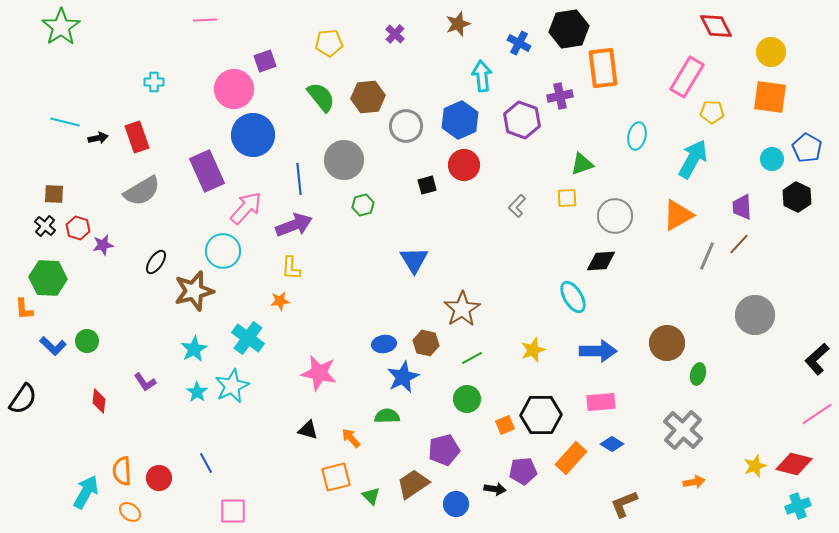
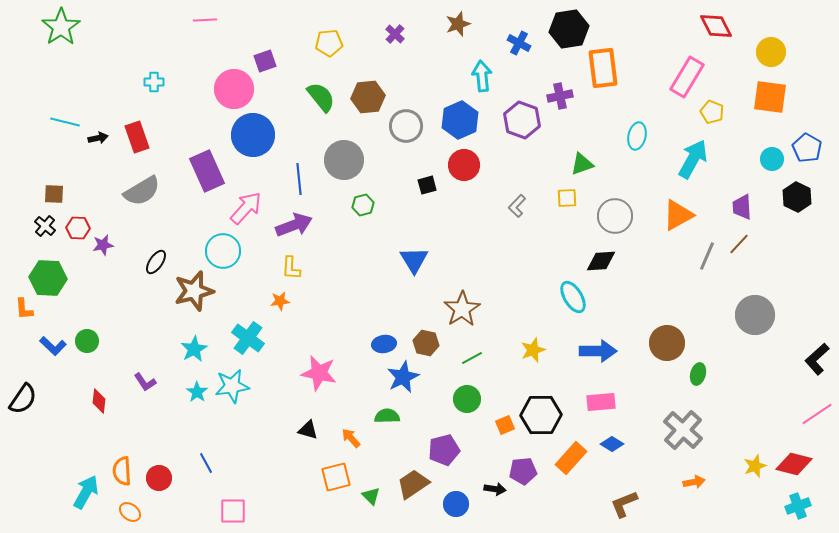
yellow pentagon at (712, 112): rotated 20 degrees clockwise
red hexagon at (78, 228): rotated 15 degrees counterclockwise
cyan star at (232, 386): rotated 16 degrees clockwise
